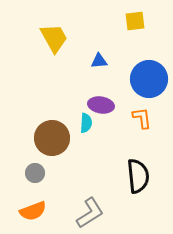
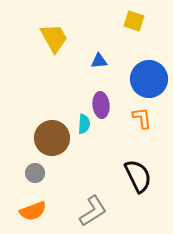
yellow square: moved 1 px left; rotated 25 degrees clockwise
purple ellipse: rotated 75 degrees clockwise
cyan semicircle: moved 2 px left, 1 px down
black semicircle: rotated 20 degrees counterclockwise
gray L-shape: moved 3 px right, 2 px up
